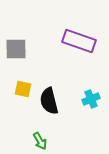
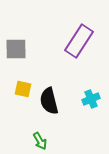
purple rectangle: rotated 76 degrees counterclockwise
